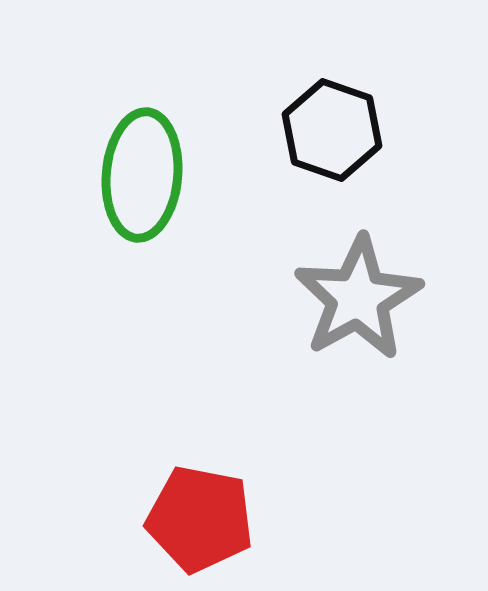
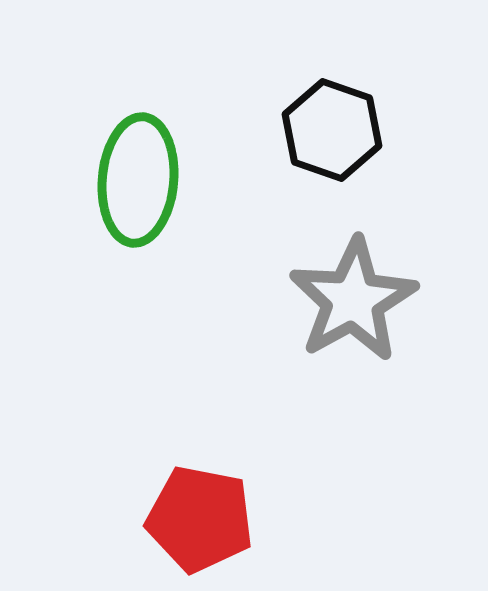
green ellipse: moved 4 px left, 5 px down
gray star: moved 5 px left, 2 px down
